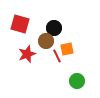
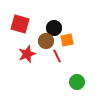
orange square: moved 9 px up
green circle: moved 1 px down
